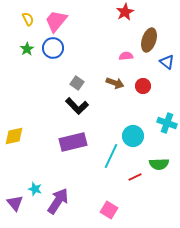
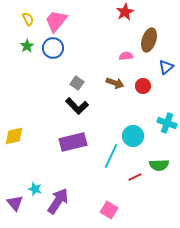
green star: moved 3 px up
blue triangle: moved 1 px left, 5 px down; rotated 42 degrees clockwise
green semicircle: moved 1 px down
